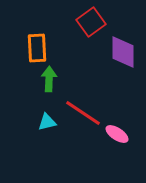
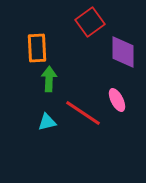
red square: moved 1 px left
pink ellipse: moved 34 px up; rotated 30 degrees clockwise
